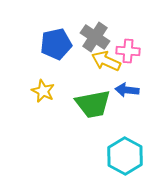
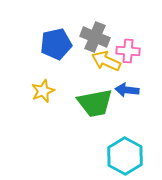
gray cross: rotated 12 degrees counterclockwise
yellow star: rotated 25 degrees clockwise
green trapezoid: moved 2 px right, 1 px up
